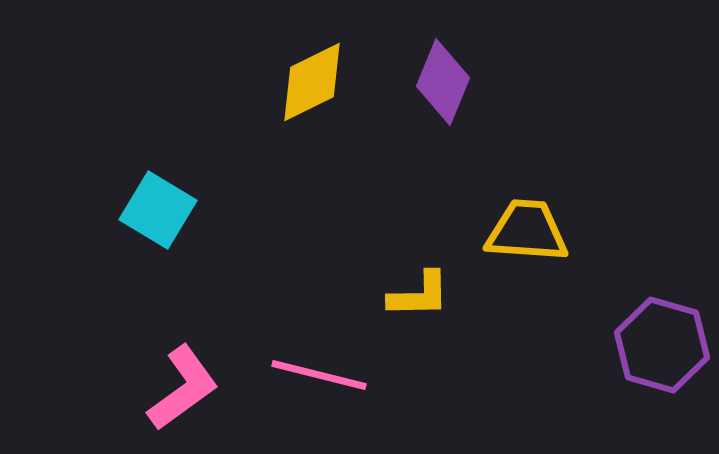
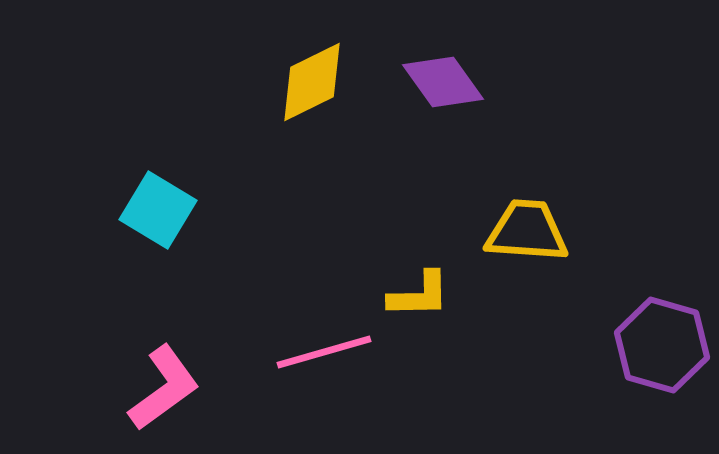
purple diamond: rotated 58 degrees counterclockwise
pink line: moved 5 px right, 23 px up; rotated 30 degrees counterclockwise
pink L-shape: moved 19 px left
